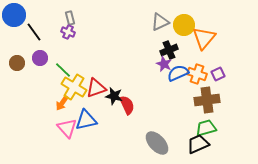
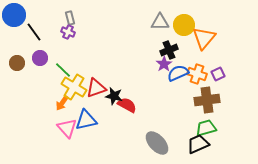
gray triangle: rotated 24 degrees clockwise
purple star: rotated 14 degrees clockwise
red semicircle: rotated 36 degrees counterclockwise
